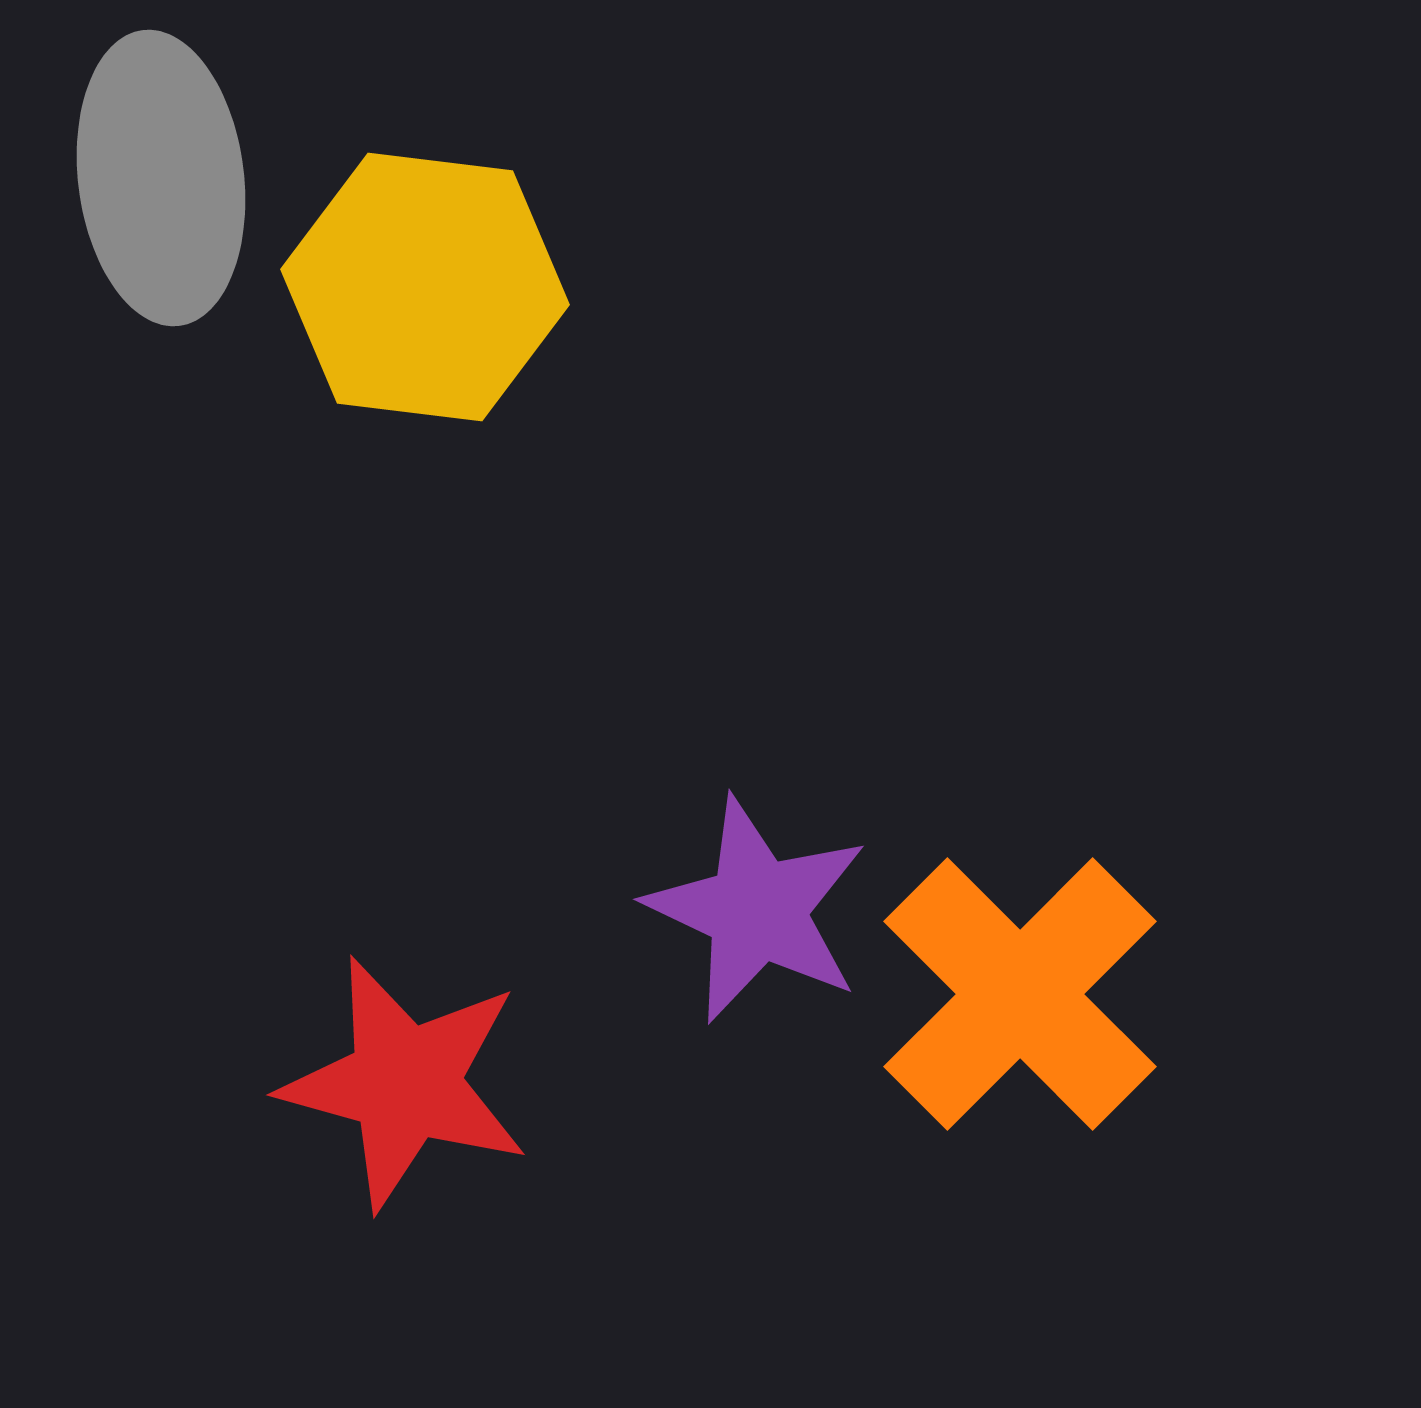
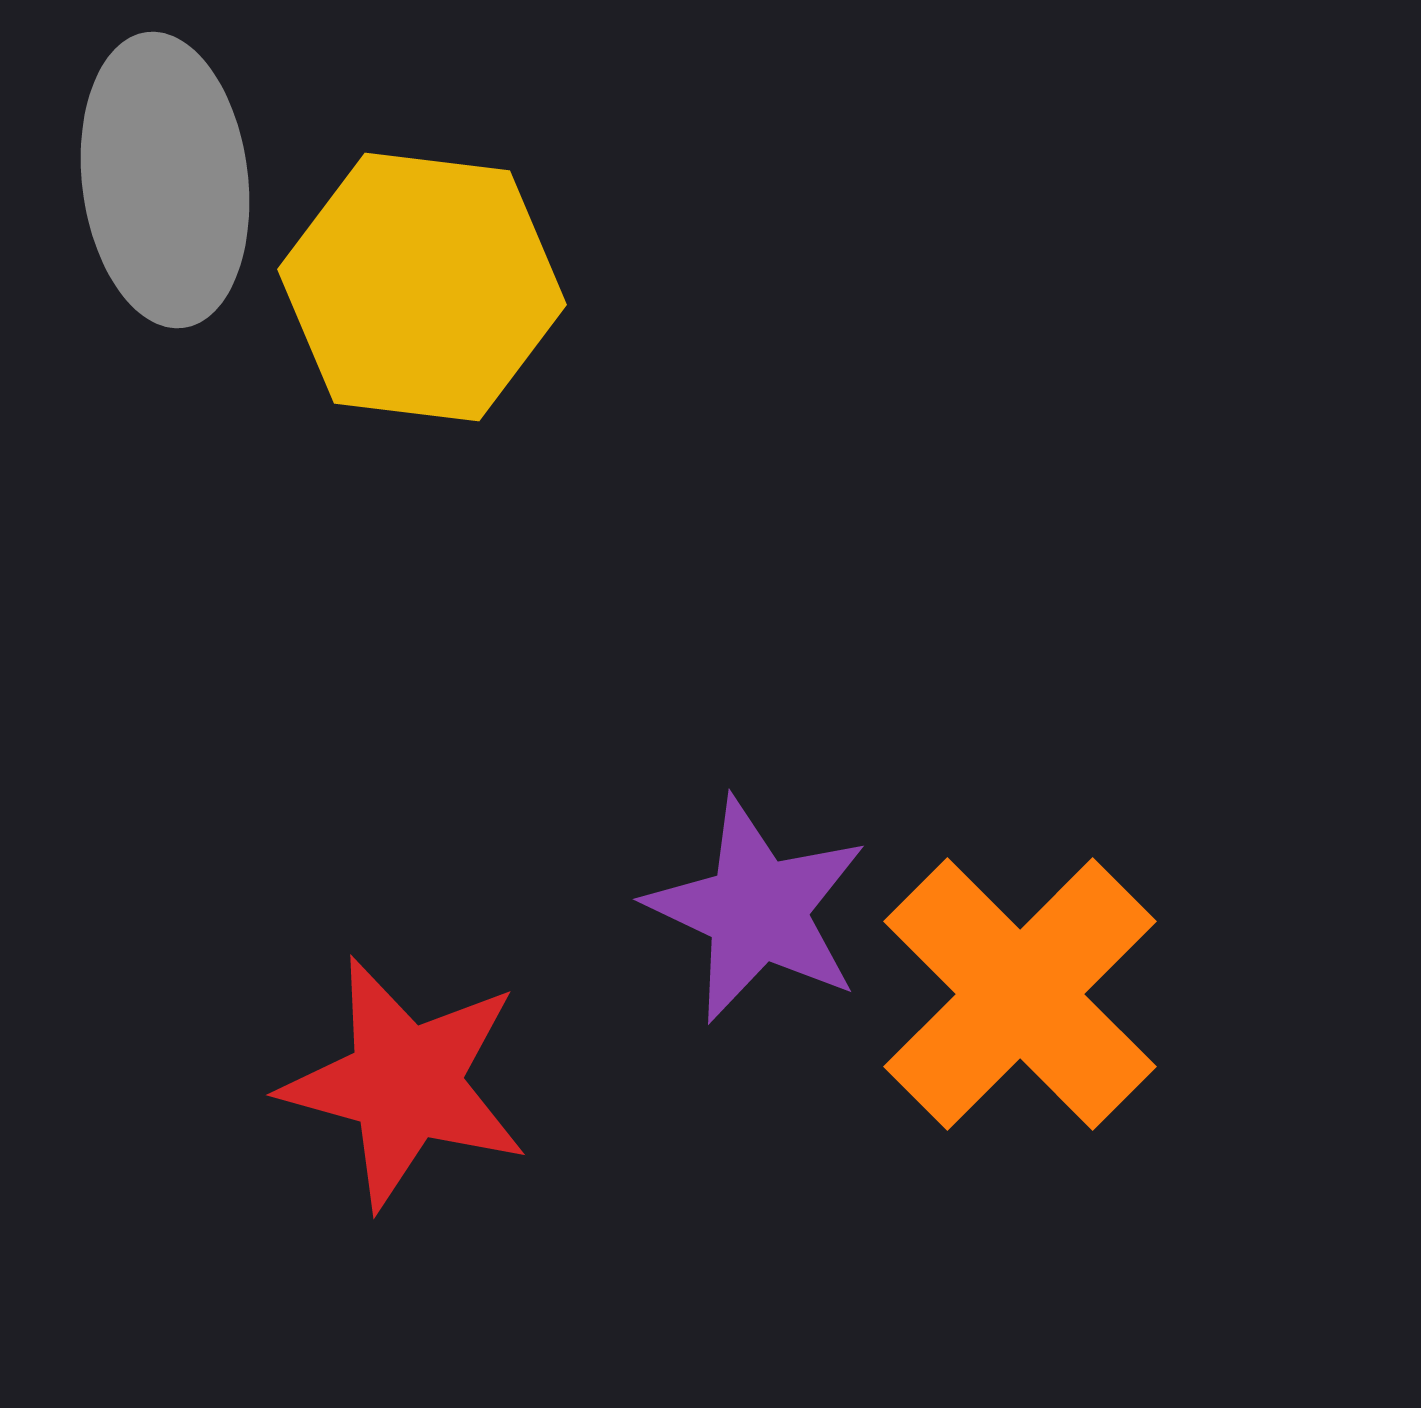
gray ellipse: moved 4 px right, 2 px down
yellow hexagon: moved 3 px left
